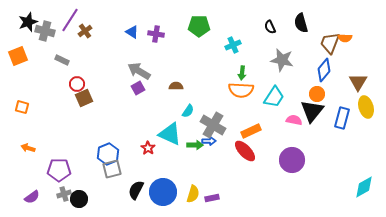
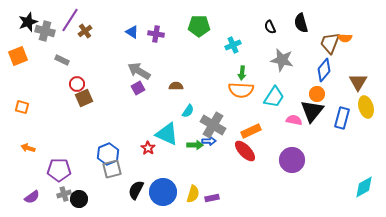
cyan triangle at (170, 134): moved 3 px left
